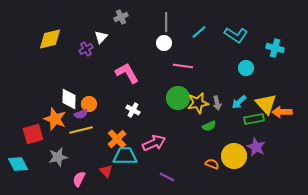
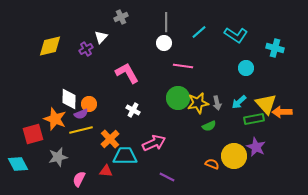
yellow diamond: moved 7 px down
orange cross: moved 7 px left
red triangle: rotated 40 degrees counterclockwise
